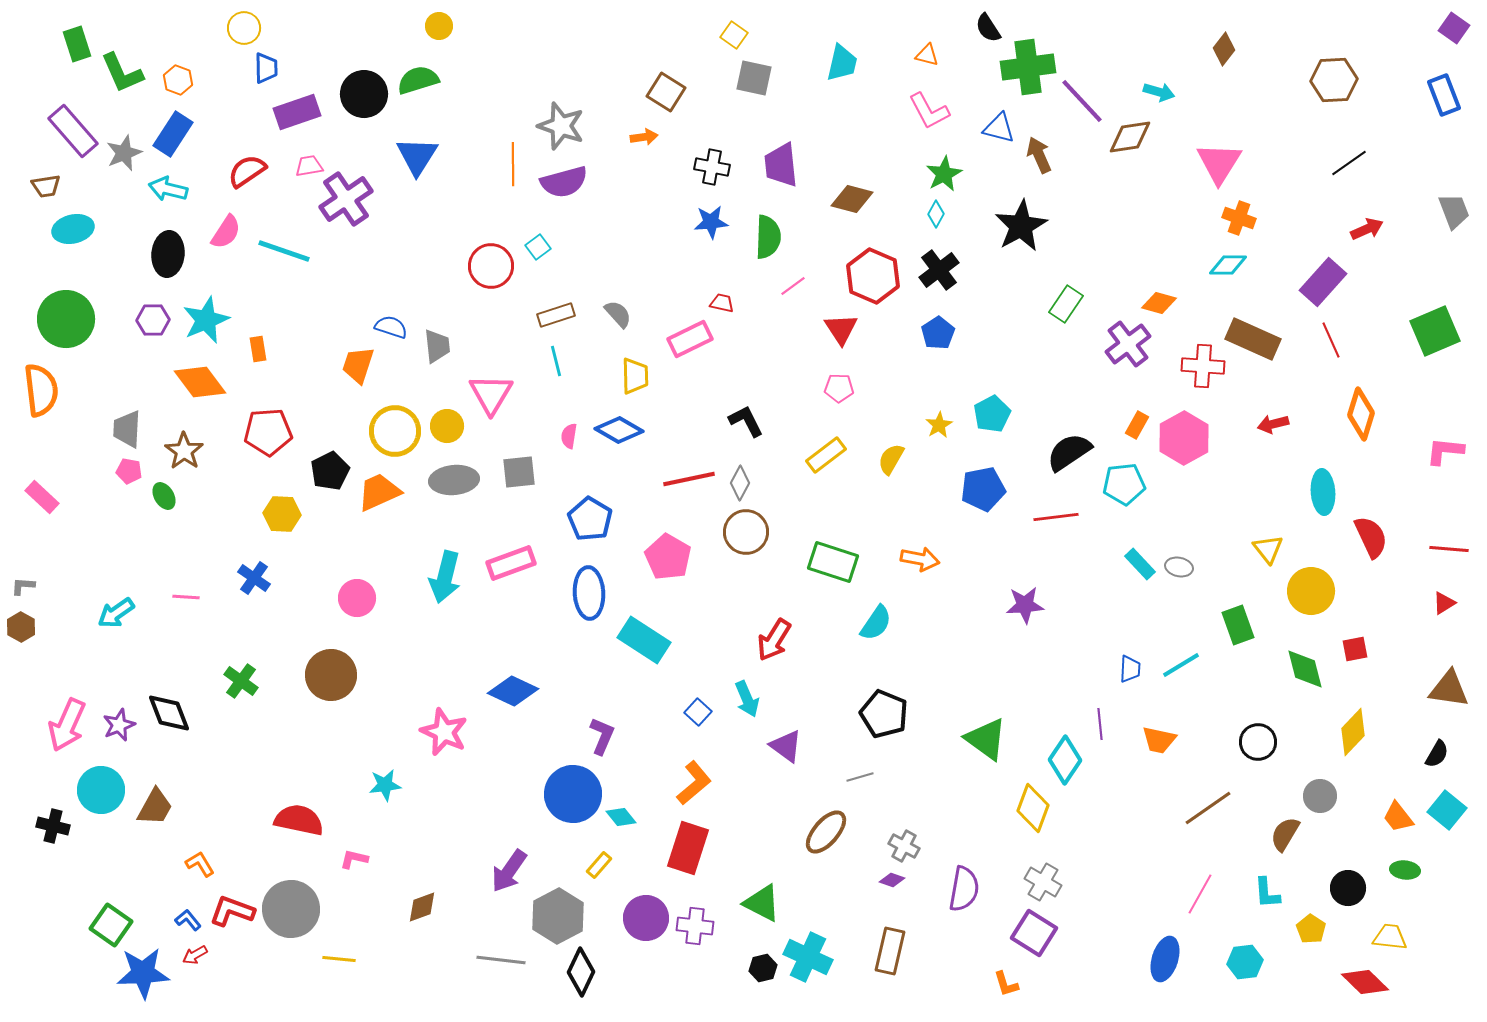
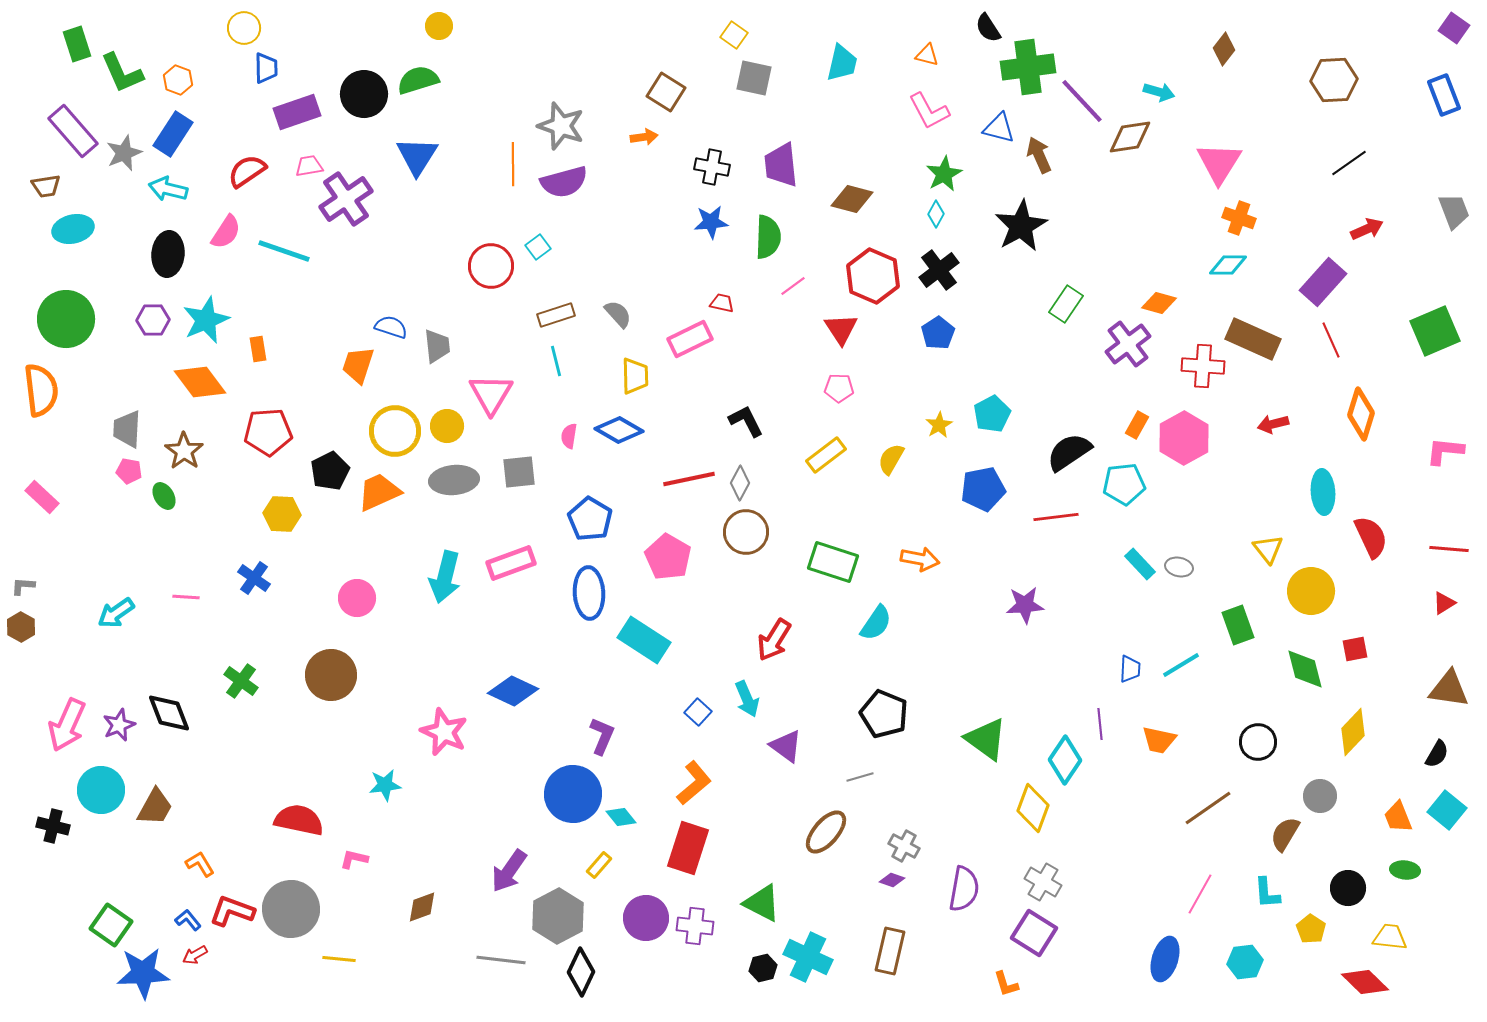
orange trapezoid at (1398, 817): rotated 16 degrees clockwise
